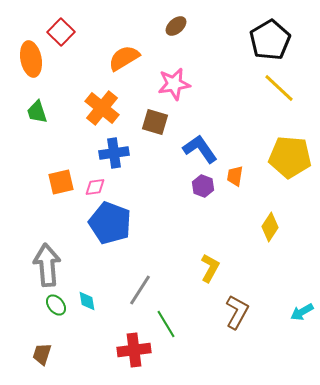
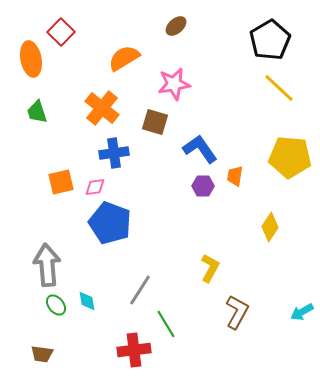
purple hexagon: rotated 20 degrees counterclockwise
brown trapezoid: rotated 100 degrees counterclockwise
